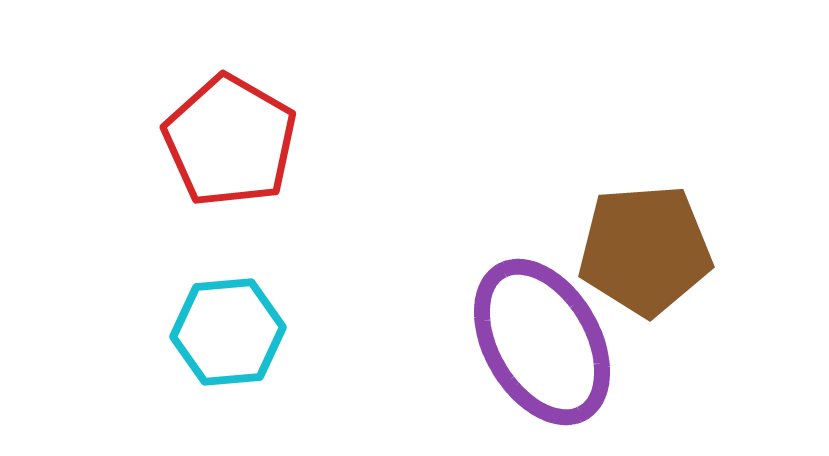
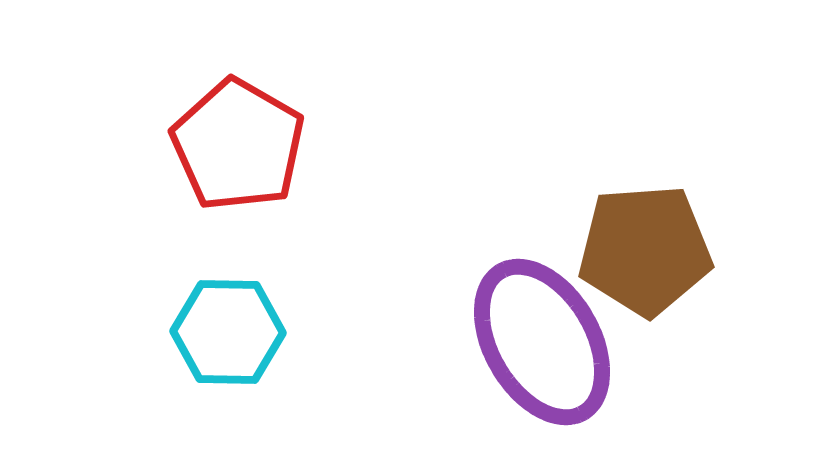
red pentagon: moved 8 px right, 4 px down
cyan hexagon: rotated 6 degrees clockwise
